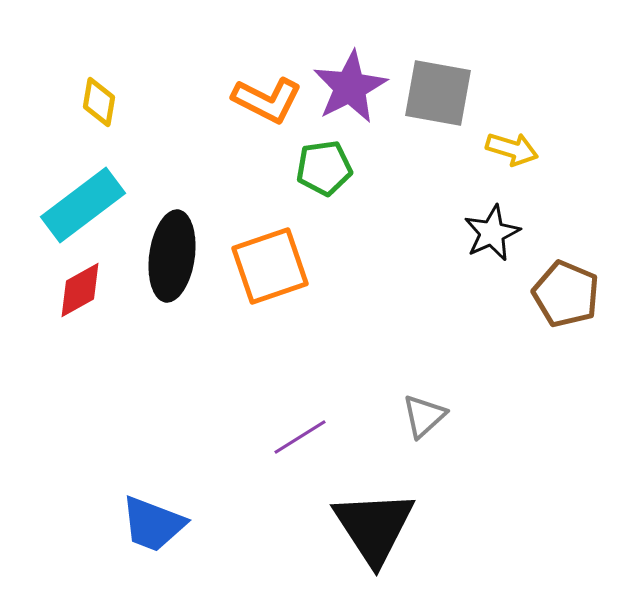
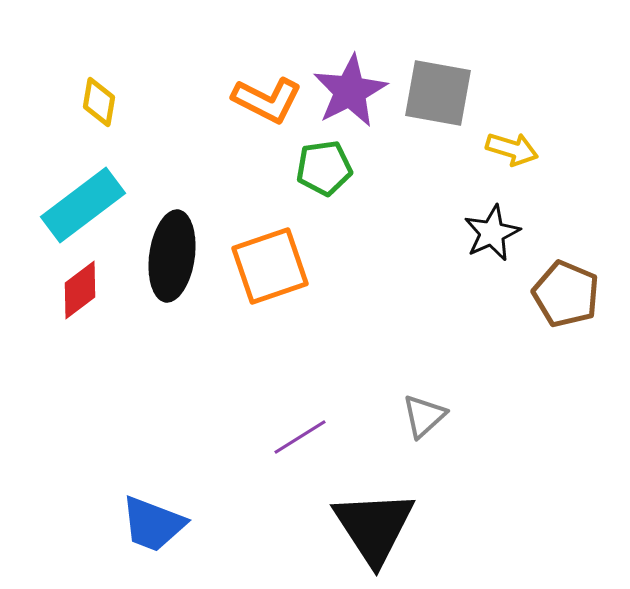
purple star: moved 4 px down
red diamond: rotated 8 degrees counterclockwise
